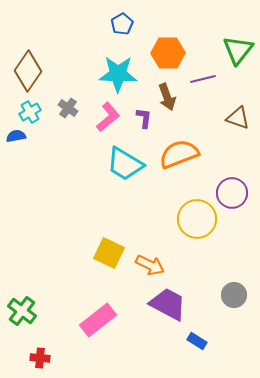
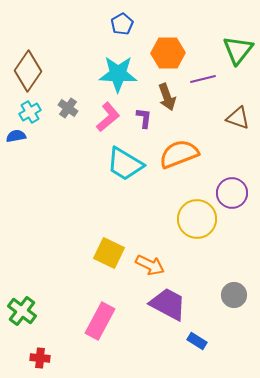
pink rectangle: moved 2 px right, 1 px down; rotated 24 degrees counterclockwise
